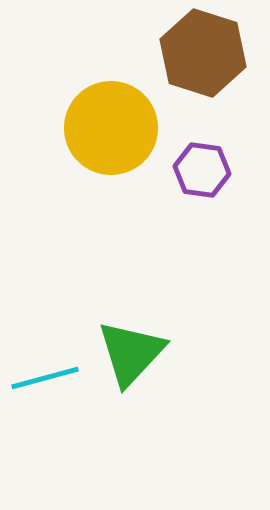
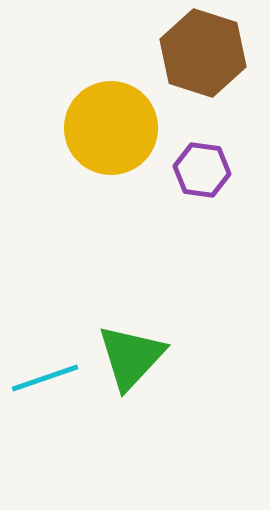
green triangle: moved 4 px down
cyan line: rotated 4 degrees counterclockwise
